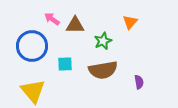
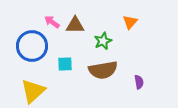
pink arrow: moved 3 px down
yellow triangle: rotated 28 degrees clockwise
